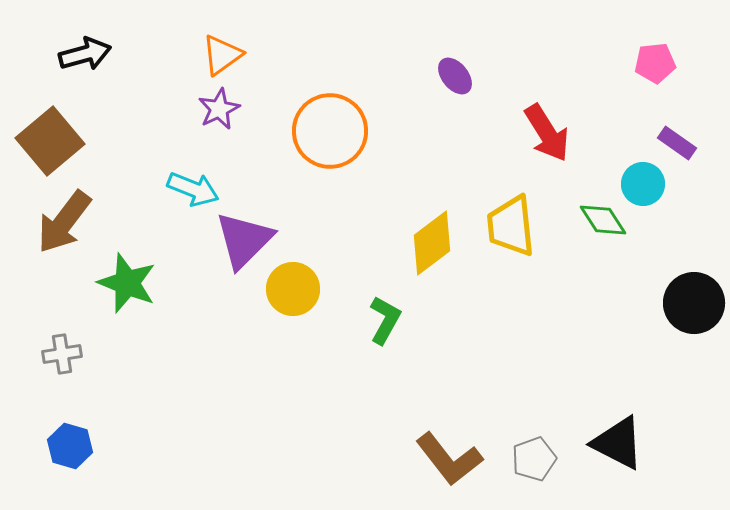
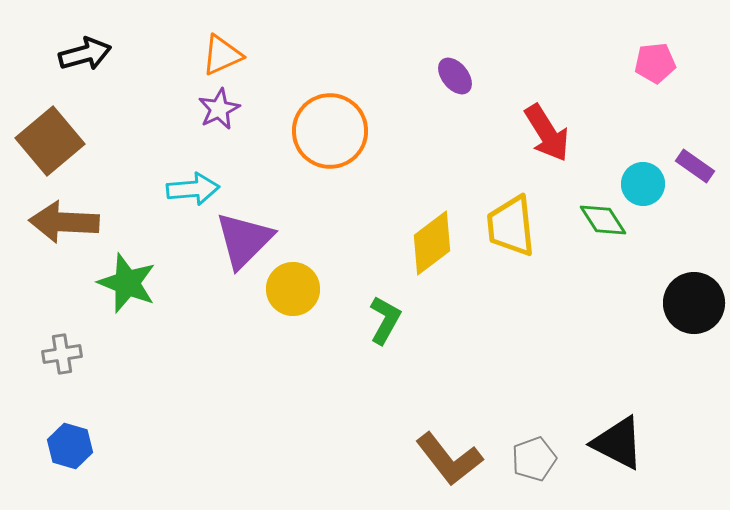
orange triangle: rotated 12 degrees clockwise
purple rectangle: moved 18 px right, 23 px down
cyan arrow: rotated 27 degrees counterclockwise
brown arrow: rotated 56 degrees clockwise
